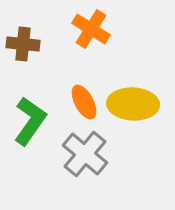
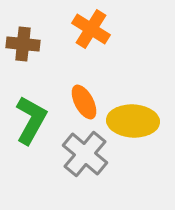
yellow ellipse: moved 17 px down
green L-shape: moved 1 px right, 1 px up; rotated 6 degrees counterclockwise
